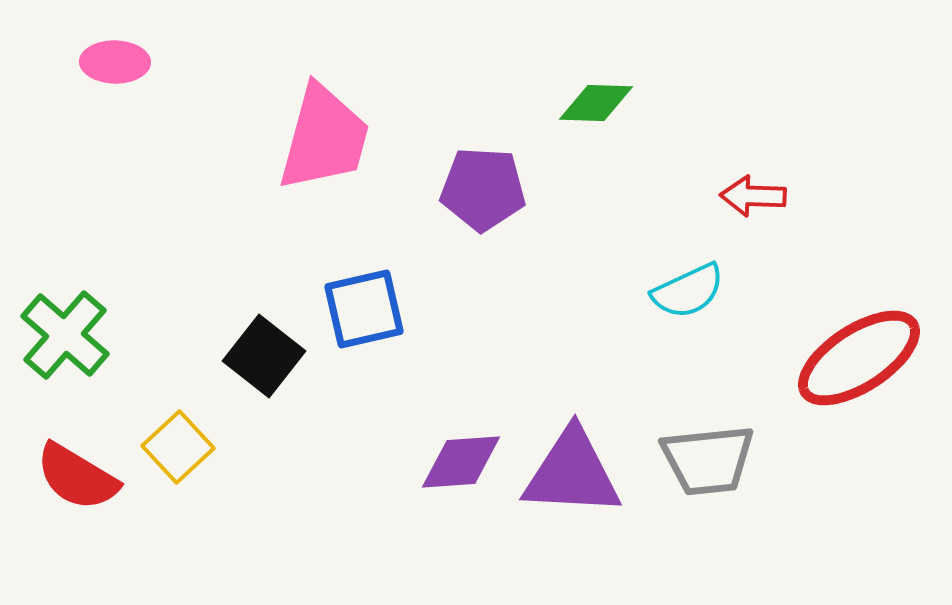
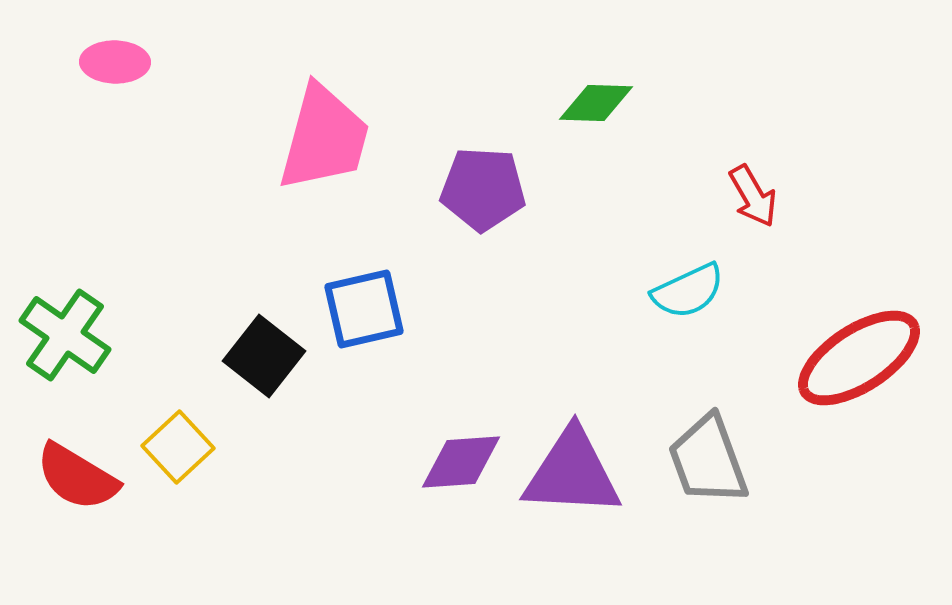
red arrow: rotated 122 degrees counterclockwise
green cross: rotated 6 degrees counterclockwise
gray trapezoid: rotated 76 degrees clockwise
